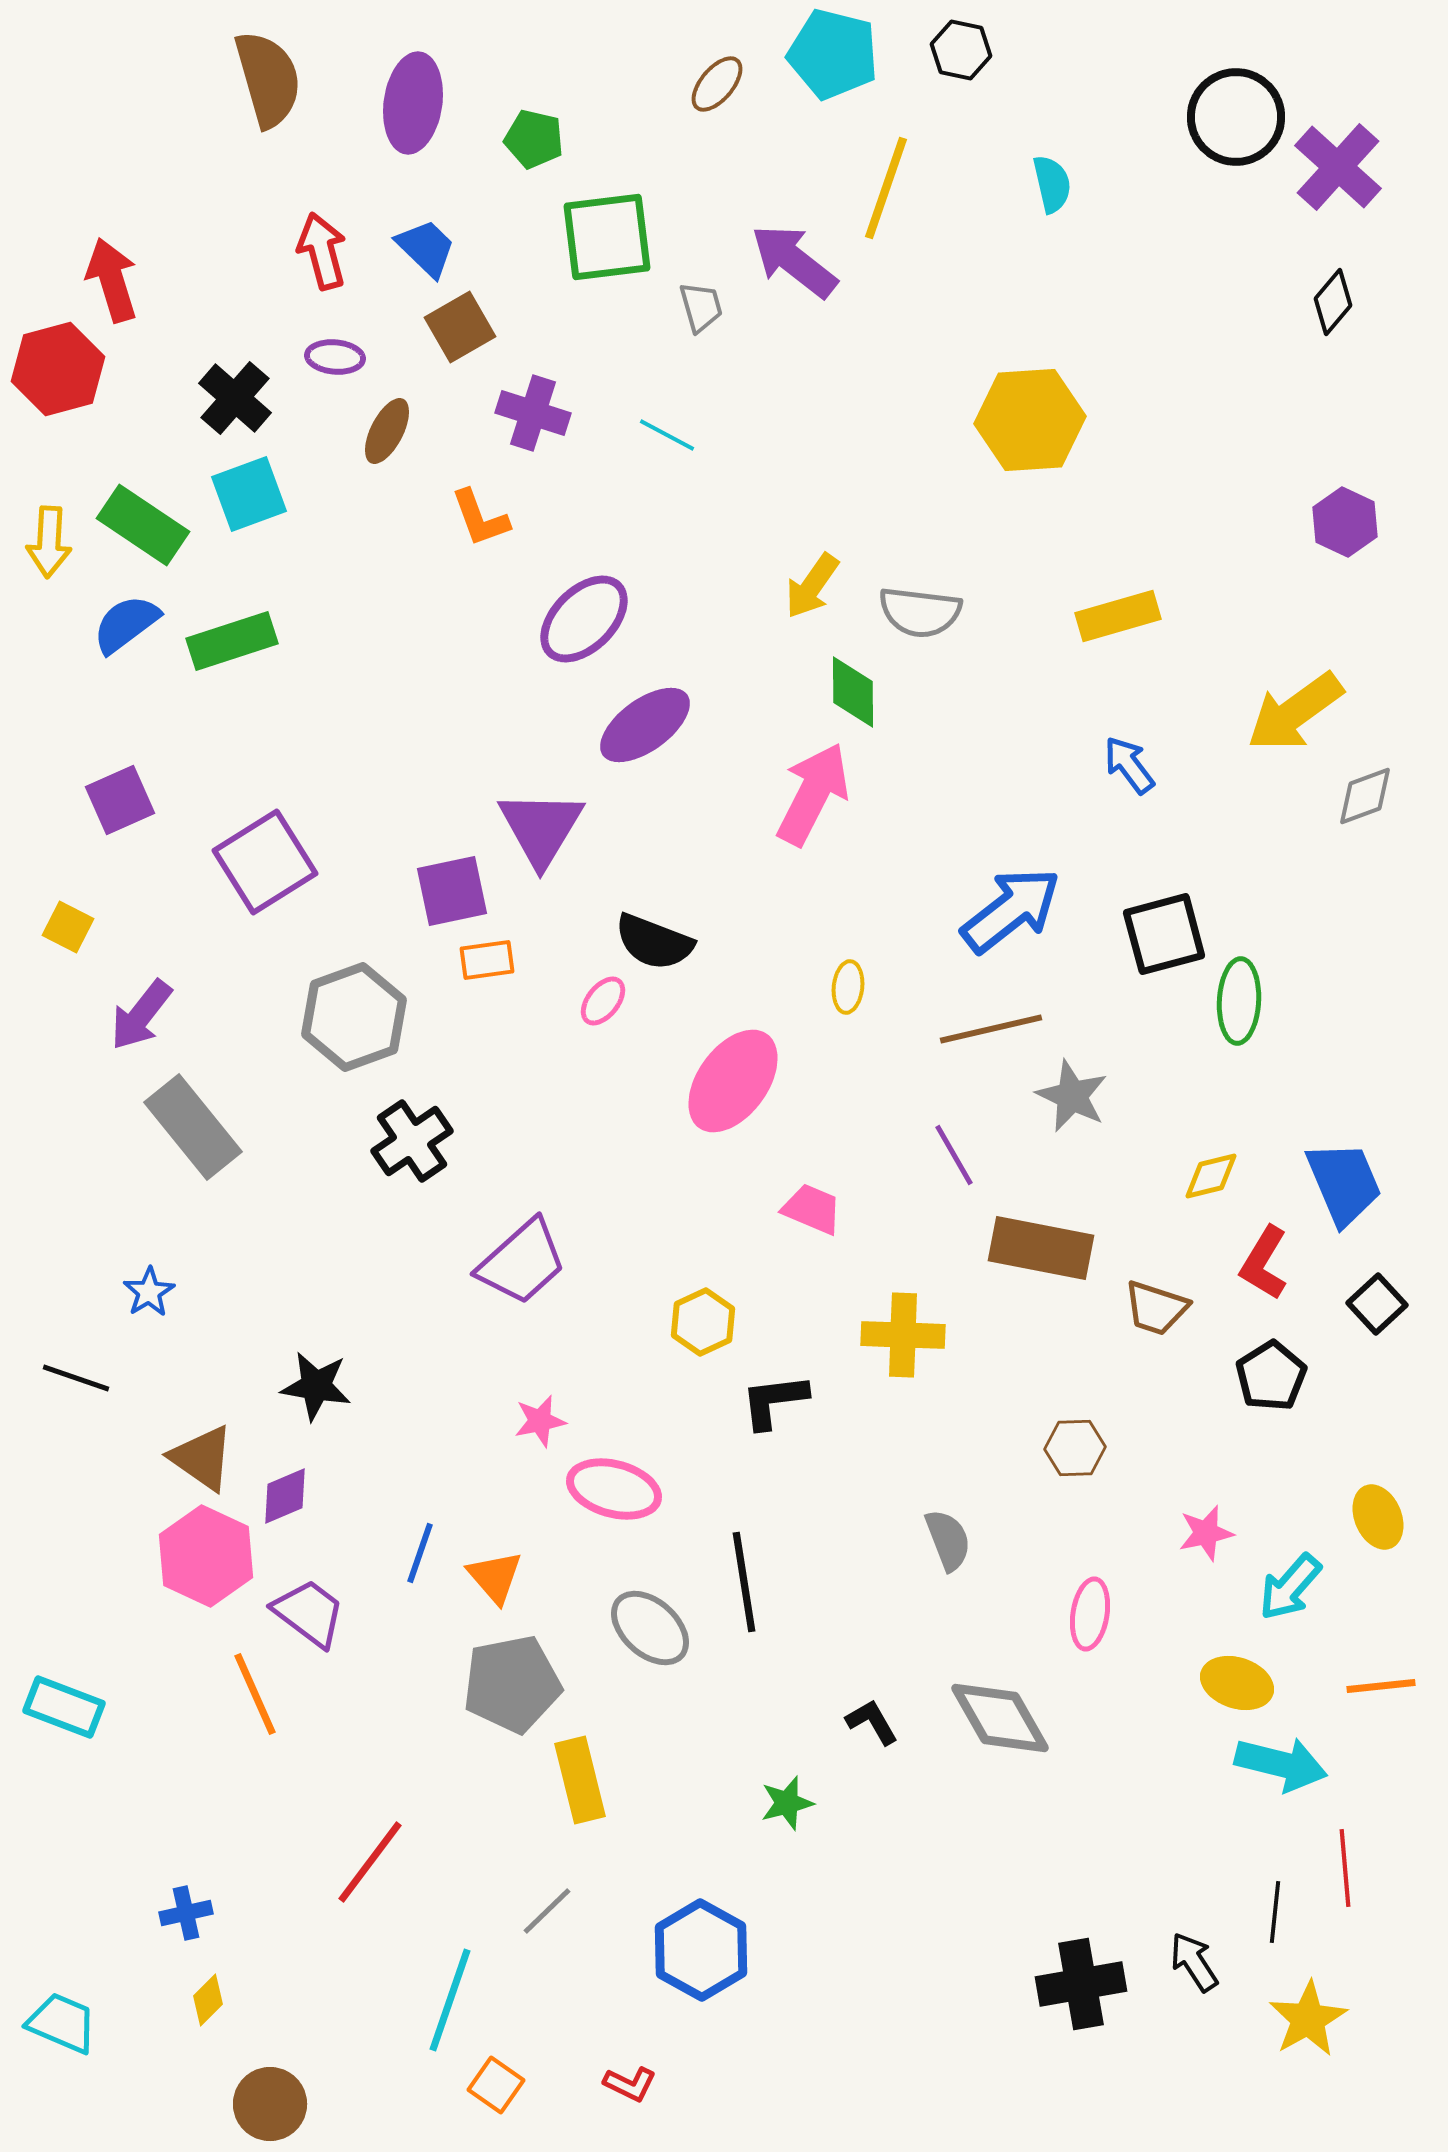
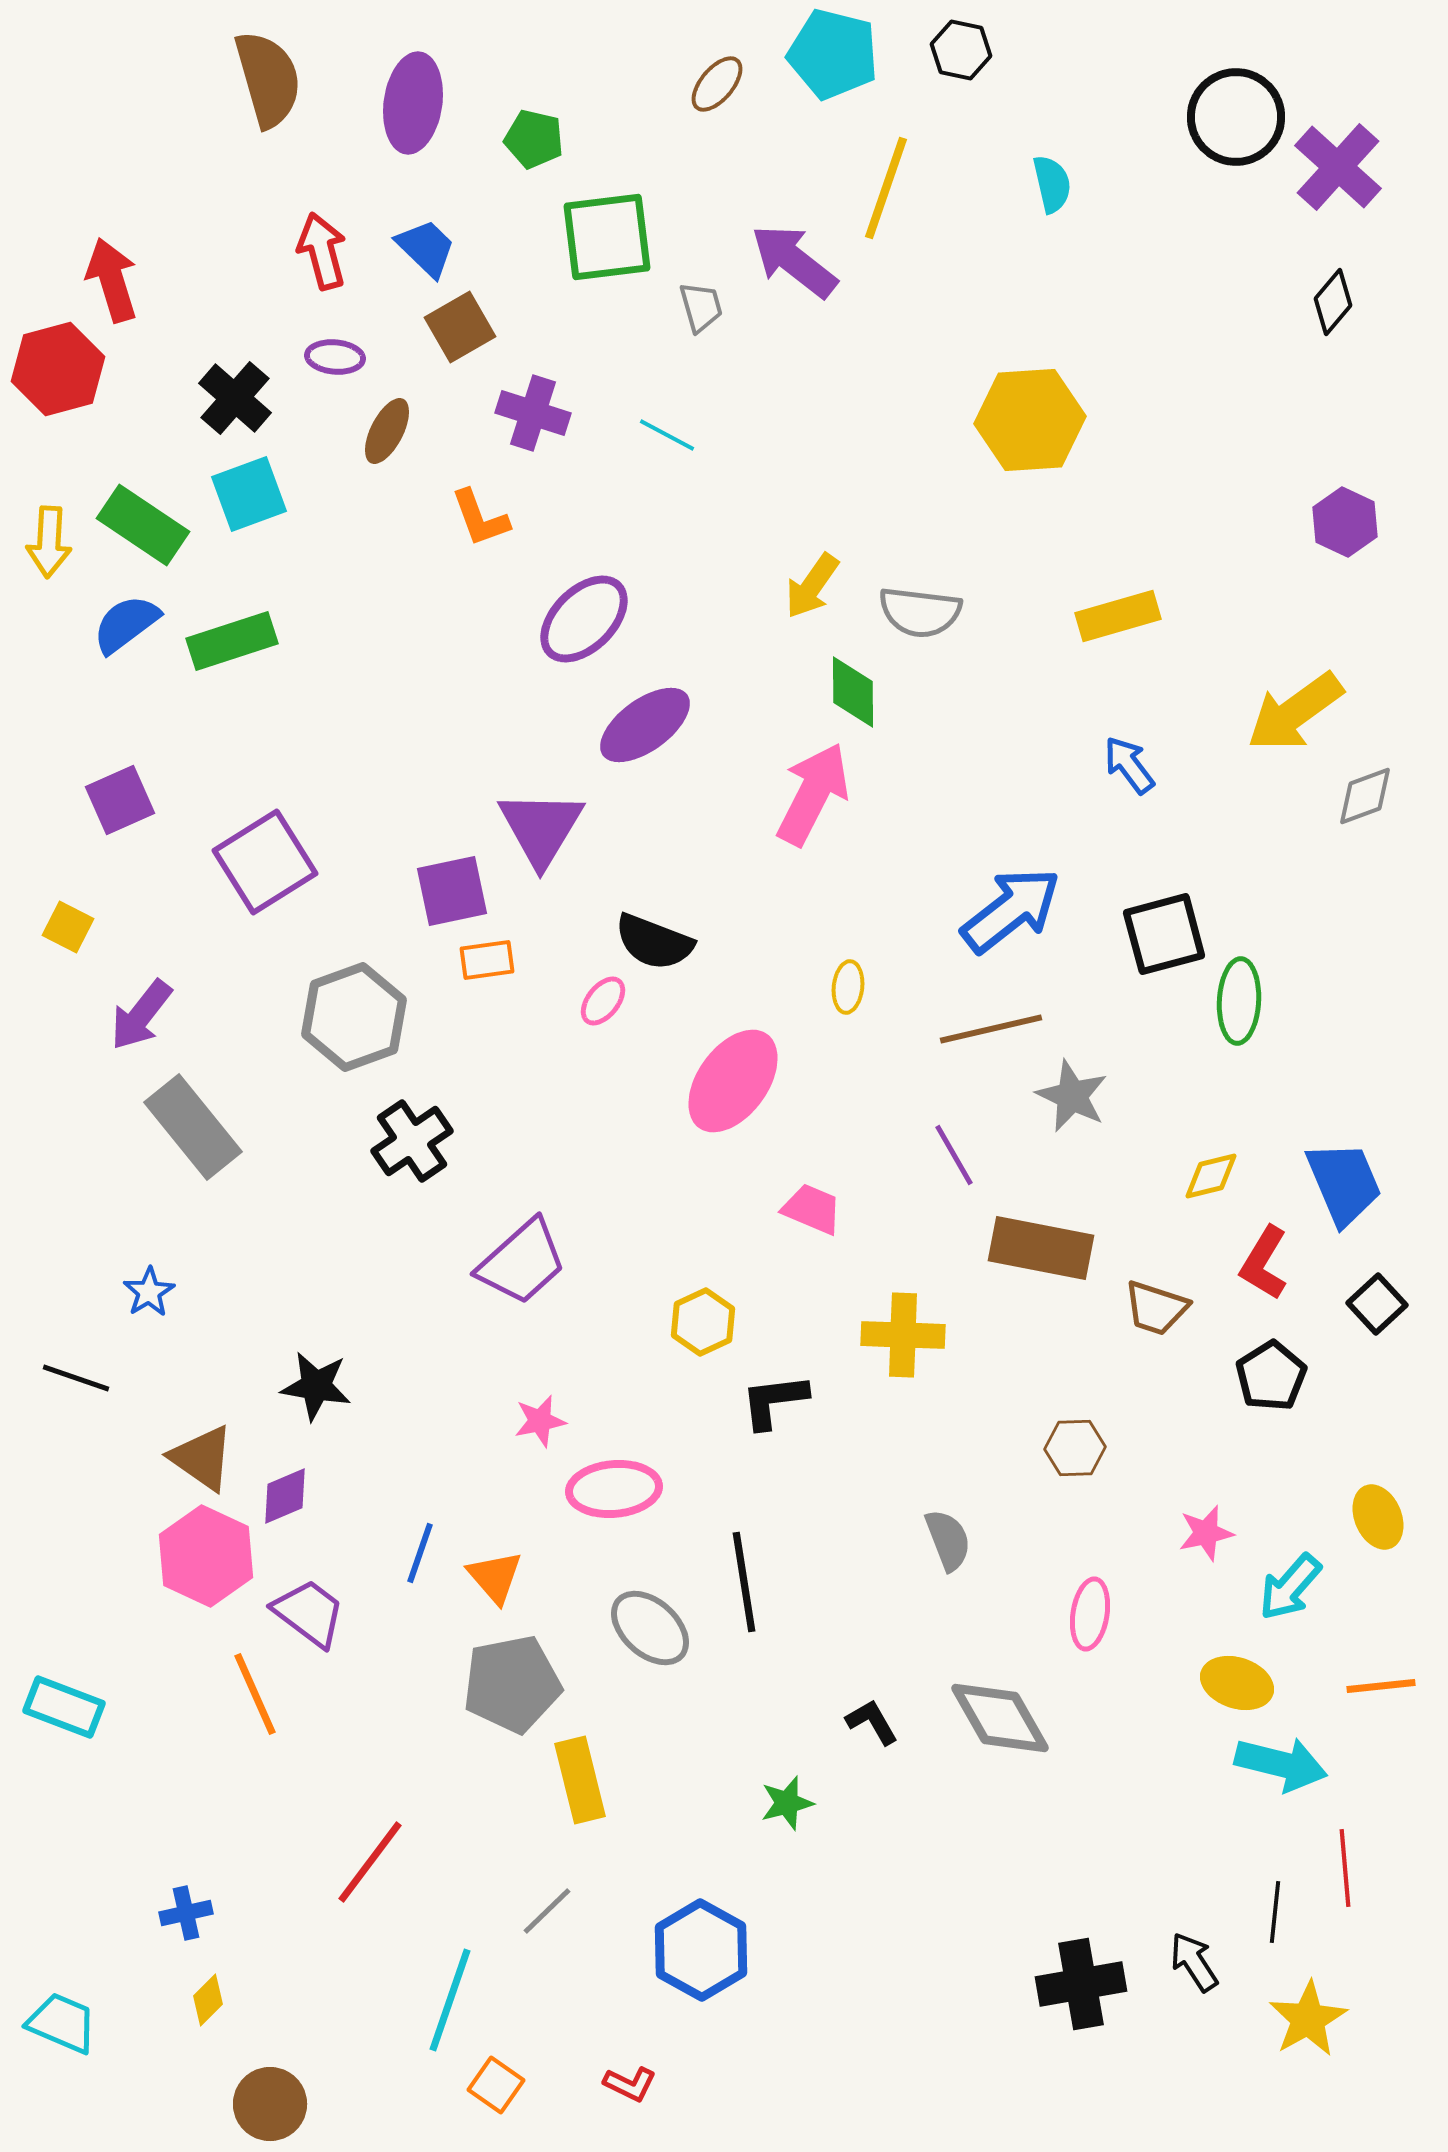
pink ellipse at (614, 1489): rotated 20 degrees counterclockwise
